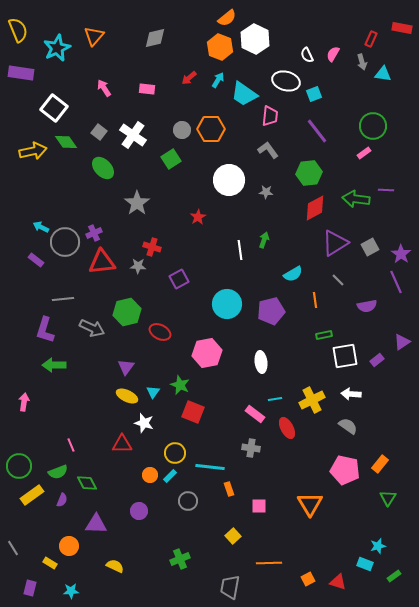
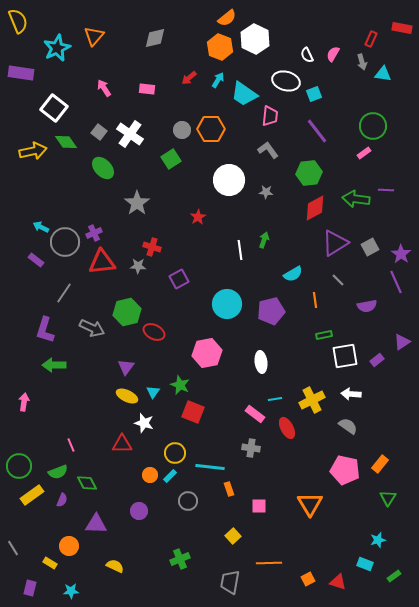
yellow semicircle at (18, 30): moved 9 px up
white cross at (133, 135): moved 3 px left, 1 px up
gray line at (63, 299): moved 1 px right, 6 px up; rotated 50 degrees counterclockwise
red ellipse at (160, 332): moved 6 px left
cyan star at (378, 546): moved 6 px up
gray trapezoid at (230, 587): moved 5 px up
